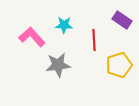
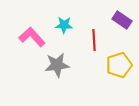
gray star: moved 1 px left
